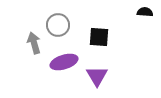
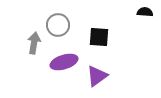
gray arrow: rotated 25 degrees clockwise
purple triangle: rotated 25 degrees clockwise
